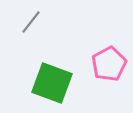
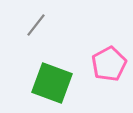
gray line: moved 5 px right, 3 px down
